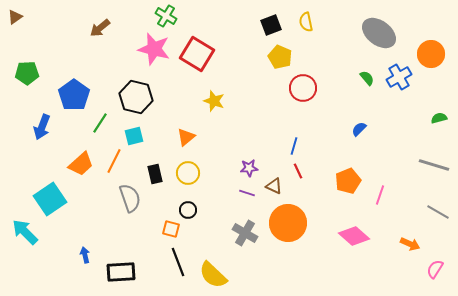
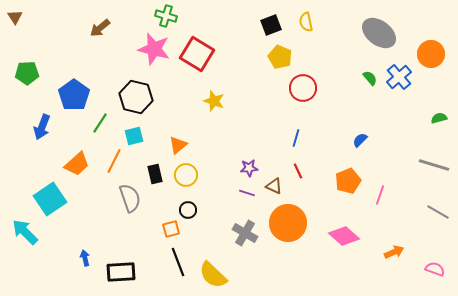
green cross at (166, 16): rotated 15 degrees counterclockwise
brown triangle at (15, 17): rotated 28 degrees counterclockwise
blue cross at (399, 77): rotated 10 degrees counterclockwise
green semicircle at (367, 78): moved 3 px right
blue semicircle at (359, 129): moved 1 px right, 11 px down
orange triangle at (186, 137): moved 8 px left, 8 px down
blue line at (294, 146): moved 2 px right, 8 px up
orange trapezoid at (81, 164): moved 4 px left
yellow circle at (188, 173): moved 2 px left, 2 px down
orange square at (171, 229): rotated 30 degrees counterclockwise
pink diamond at (354, 236): moved 10 px left
orange arrow at (410, 244): moved 16 px left, 8 px down; rotated 48 degrees counterclockwise
blue arrow at (85, 255): moved 3 px down
pink semicircle at (435, 269): rotated 78 degrees clockwise
